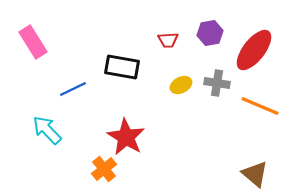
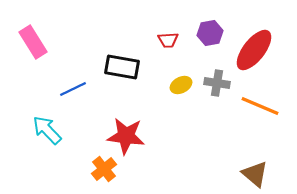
red star: moved 1 px up; rotated 24 degrees counterclockwise
